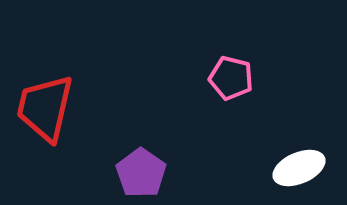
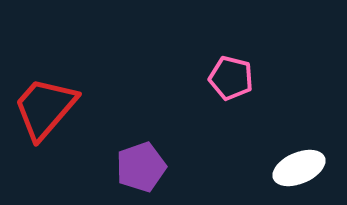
red trapezoid: rotated 28 degrees clockwise
purple pentagon: moved 6 px up; rotated 18 degrees clockwise
